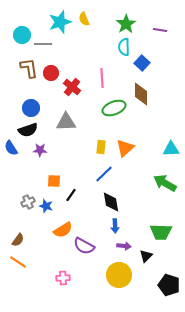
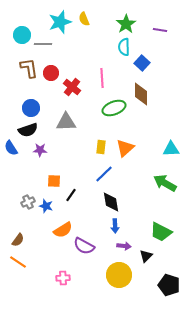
green trapezoid: rotated 25 degrees clockwise
